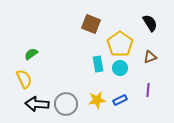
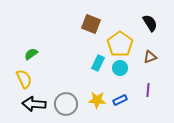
cyan rectangle: moved 1 px up; rotated 35 degrees clockwise
yellow star: rotated 12 degrees clockwise
black arrow: moved 3 px left
